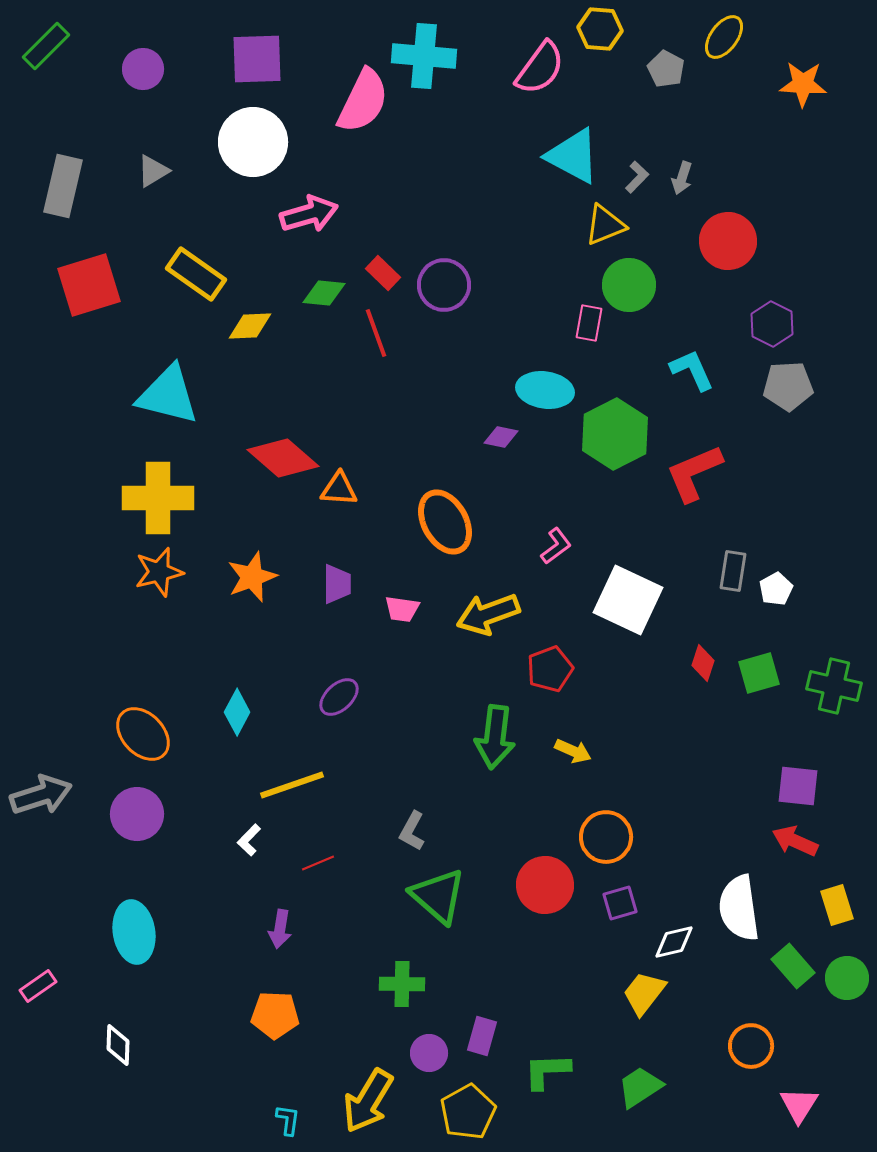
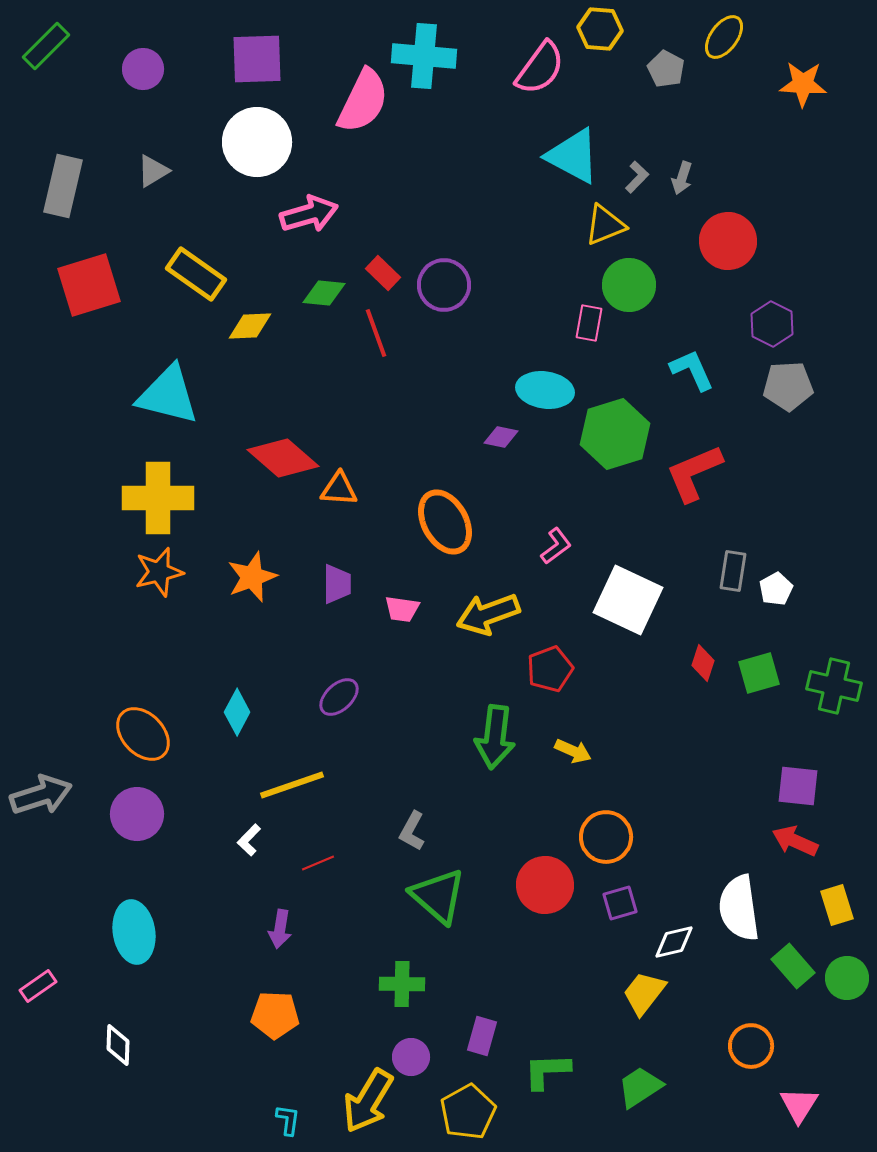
white circle at (253, 142): moved 4 px right
green hexagon at (615, 434): rotated 10 degrees clockwise
purple circle at (429, 1053): moved 18 px left, 4 px down
